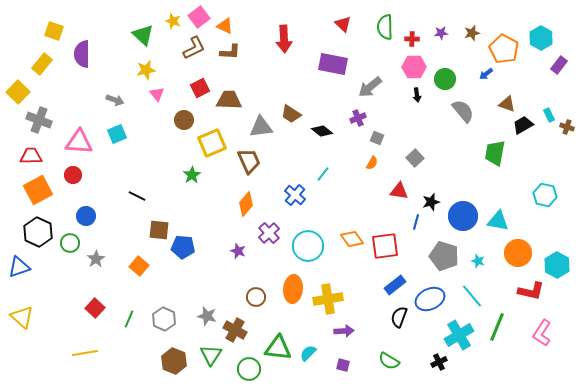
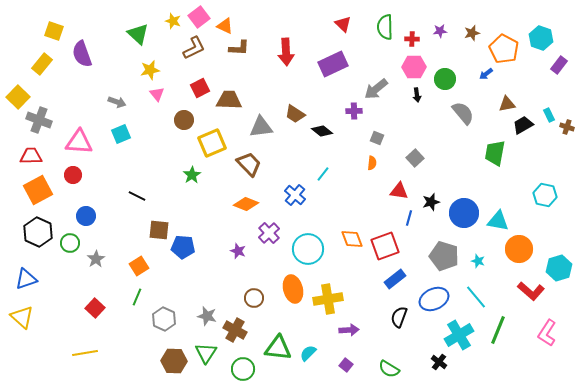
purple star at (441, 33): moved 1 px left, 2 px up
green triangle at (143, 35): moved 5 px left, 1 px up
cyan hexagon at (541, 38): rotated 10 degrees counterclockwise
red arrow at (284, 39): moved 2 px right, 13 px down
brown L-shape at (230, 52): moved 9 px right, 4 px up
purple semicircle at (82, 54): rotated 20 degrees counterclockwise
purple rectangle at (333, 64): rotated 36 degrees counterclockwise
yellow star at (146, 70): moved 4 px right
gray arrow at (370, 87): moved 6 px right, 2 px down
yellow square at (18, 92): moved 5 px down
gray arrow at (115, 100): moved 2 px right, 2 px down
brown triangle at (507, 104): rotated 30 degrees counterclockwise
gray semicircle at (463, 111): moved 2 px down
brown trapezoid at (291, 114): moved 4 px right
purple cross at (358, 118): moved 4 px left, 7 px up; rotated 21 degrees clockwise
cyan square at (117, 134): moved 4 px right
brown trapezoid at (249, 161): moved 3 px down; rotated 20 degrees counterclockwise
orange semicircle at (372, 163): rotated 24 degrees counterclockwise
orange diamond at (246, 204): rotated 70 degrees clockwise
blue circle at (463, 216): moved 1 px right, 3 px up
blue line at (416, 222): moved 7 px left, 4 px up
orange diamond at (352, 239): rotated 15 degrees clockwise
cyan circle at (308, 246): moved 3 px down
red square at (385, 246): rotated 12 degrees counterclockwise
orange circle at (518, 253): moved 1 px right, 4 px up
cyan hexagon at (557, 265): moved 2 px right, 3 px down; rotated 15 degrees clockwise
orange square at (139, 266): rotated 18 degrees clockwise
blue triangle at (19, 267): moved 7 px right, 12 px down
blue rectangle at (395, 285): moved 6 px up
orange ellipse at (293, 289): rotated 20 degrees counterclockwise
red L-shape at (531, 291): rotated 28 degrees clockwise
cyan line at (472, 296): moved 4 px right, 1 px down
brown circle at (256, 297): moved 2 px left, 1 px down
blue ellipse at (430, 299): moved 4 px right
green line at (129, 319): moved 8 px right, 22 px up
green line at (497, 327): moved 1 px right, 3 px down
purple arrow at (344, 331): moved 5 px right, 1 px up
pink L-shape at (542, 333): moved 5 px right
green triangle at (211, 355): moved 5 px left, 2 px up
brown hexagon at (174, 361): rotated 20 degrees counterclockwise
green semicircle at (389, 361): moved 8 px down
black cross at (439, 362): rotated 28 degrees counterclockwise
purple square at (343, 365): moved 3 px right; rotated 24 degrees clockwise
green circle at (249, 369): moved 6 px left
